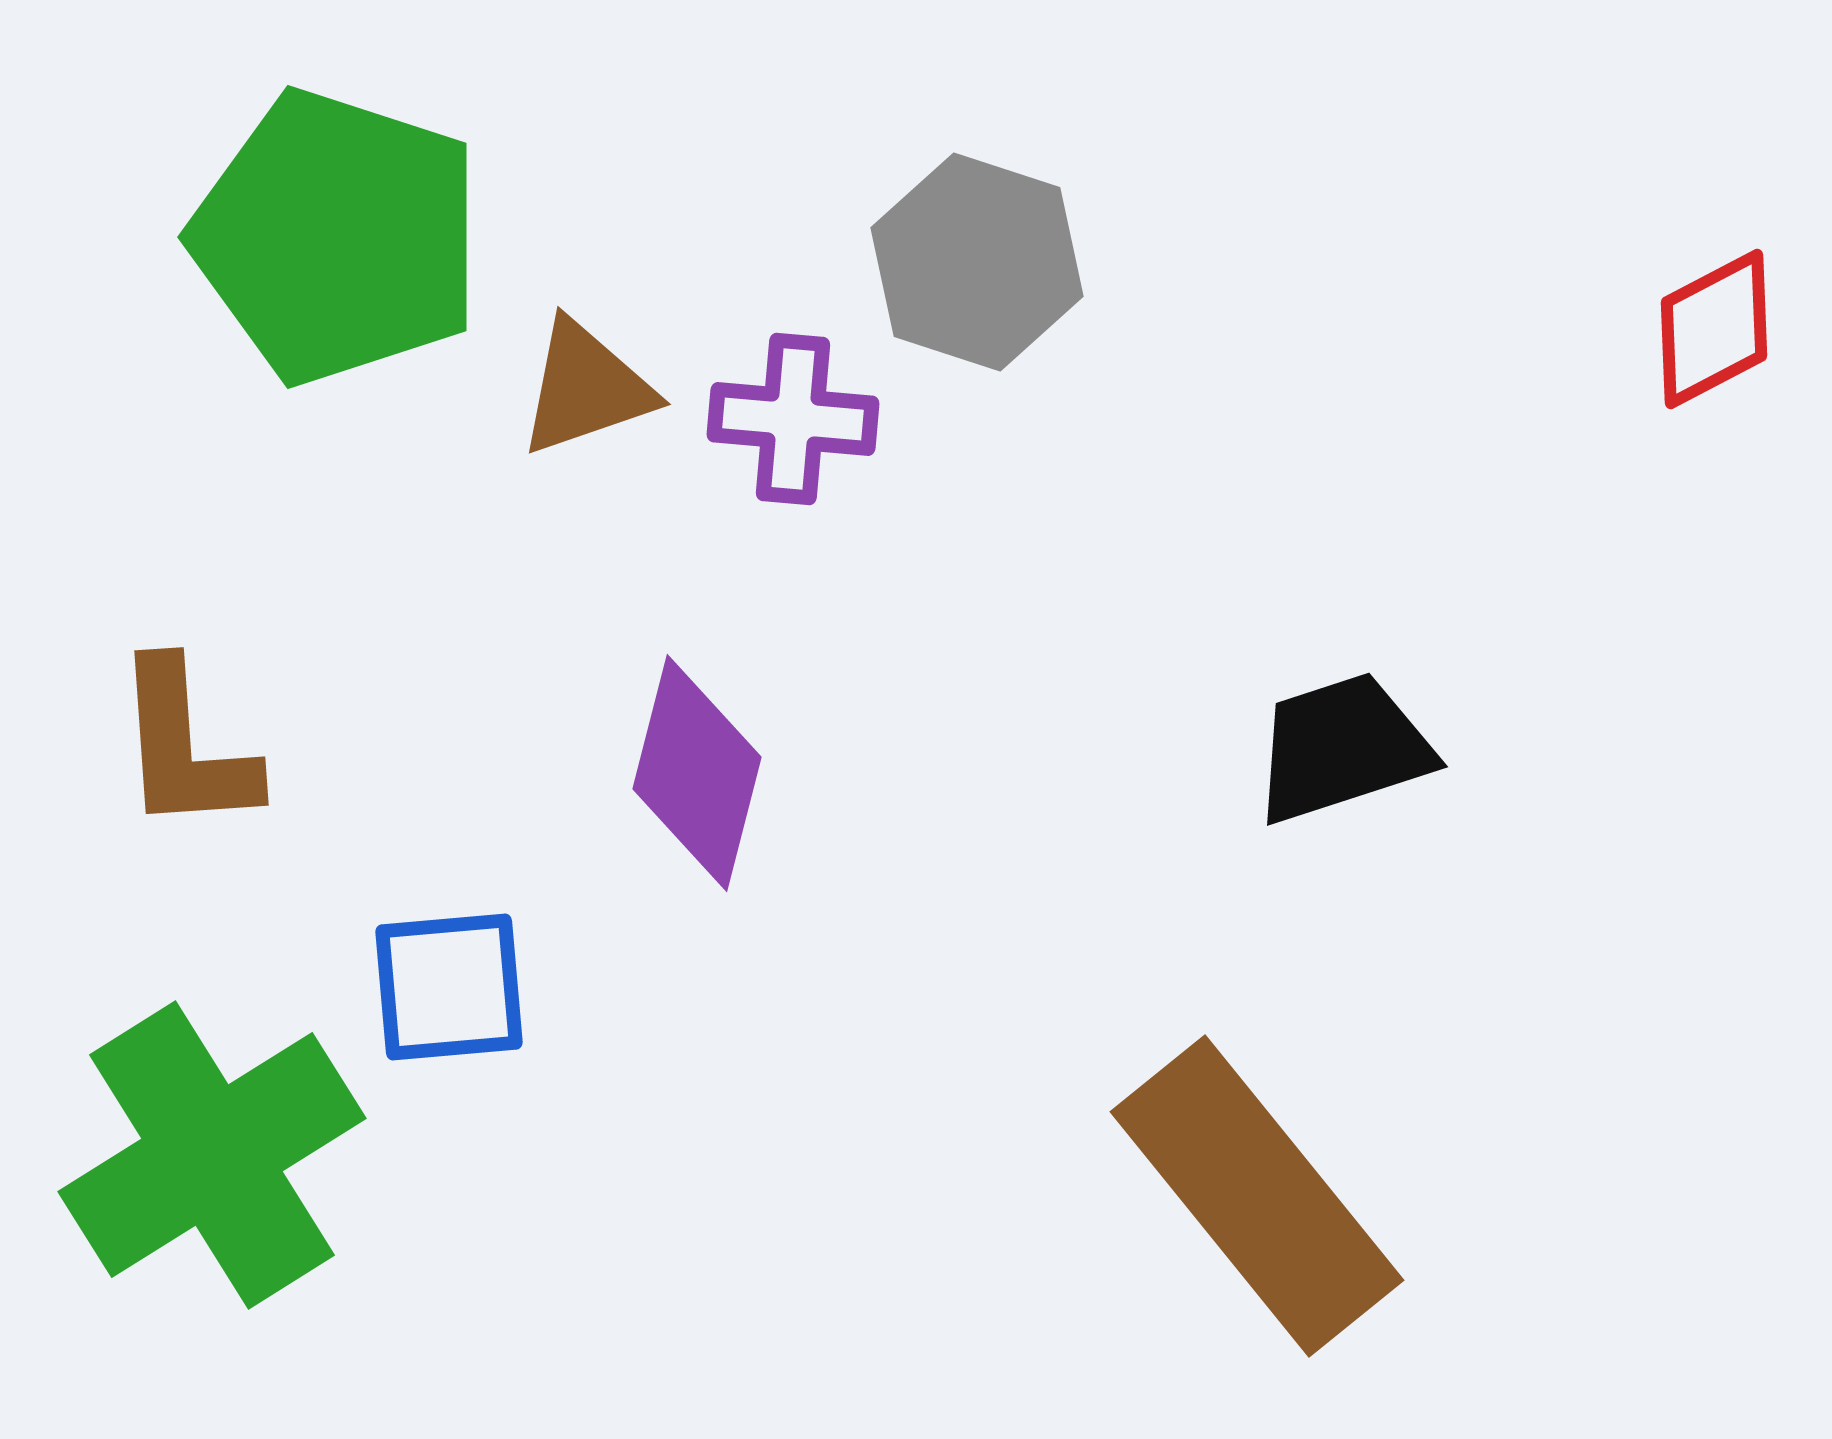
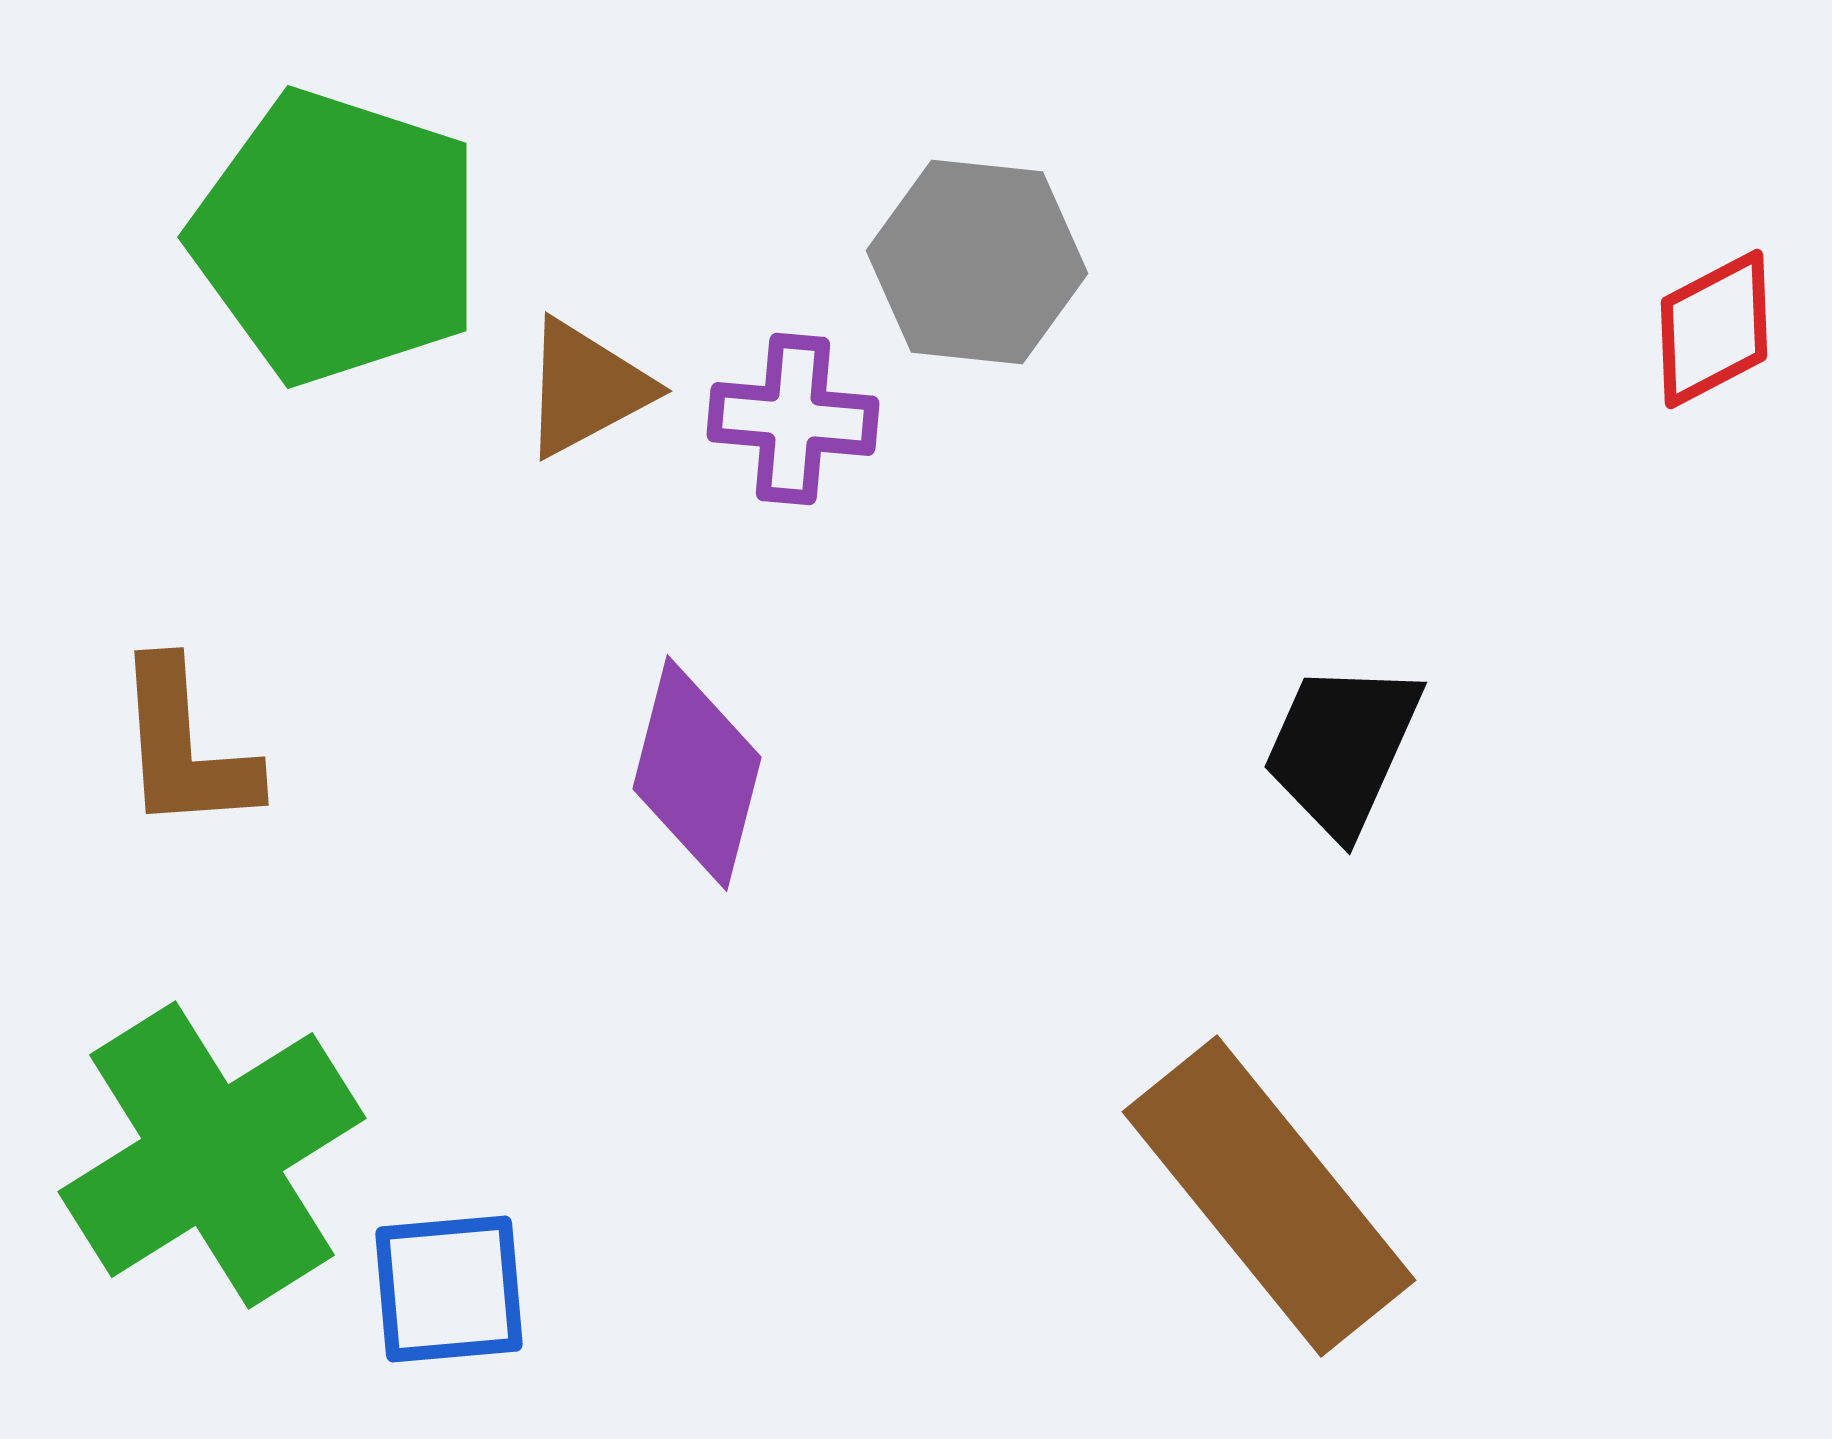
gray hexagon: rotated 12 degrees counterclockwise
brown triangle: rotated 9 degrees counterclockwise
black trapezoid: rotated 48 degrees counterclockwise
blue square: moved 302 px down
brown rectangle: moved 12 px right
